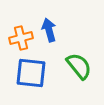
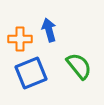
orange cross: moved 1 px left, 1 px down; rotated 15 degrees clockwise
blue square: rotated 28 degrees counterclockwise
